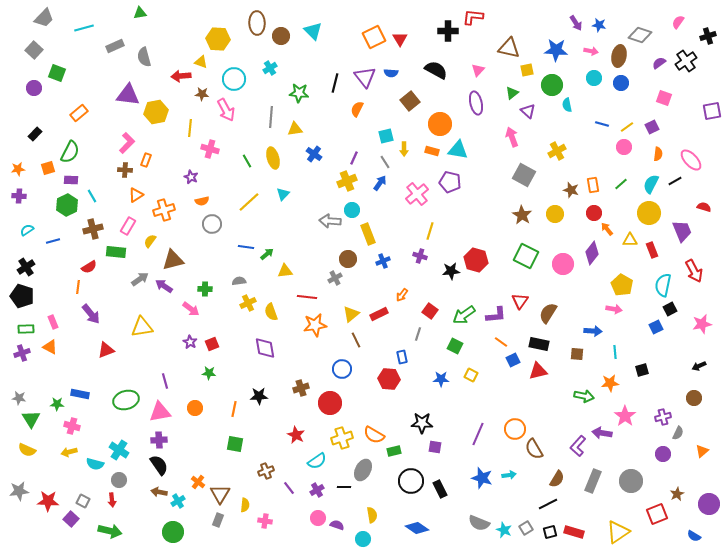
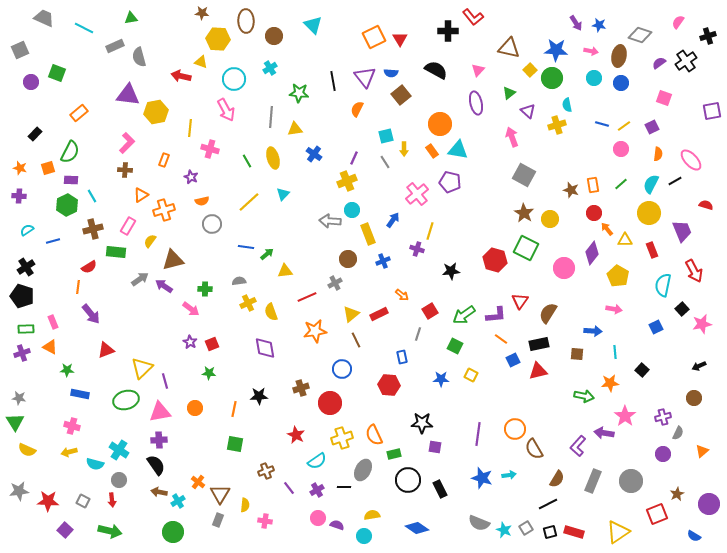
green triangle at (140, 13): moved 9 px left, 5 px down
red L-shape at (473, 17): rotated 135 degrees counterclockwise
gray trapezoid at (44, 18): rotated 110 degrees counterclockwise
brown ellipse at (257, 23): moved 11 px left, 2 px up
cyan line at (84, 28): rotated 42 degrees clockwise
cyan triangle at (313, 31): moved 6 px up
brown circle at (281, 36): moved 7 px left
gray square at (34, 50): moved 14 px left; rotated 24 degrees clockwise
gray semicircle at (144, 57): moved 5 px left
yellow square at (527, 70): moved 3 px right; rotated 32 degrees counterclockwise
red arrow at (181, 76): rotated 18 degrees clockwise
black line at (335, 83): moved 2 px left, 2 px up; rotated 24 degrees counterclockwise
green circle at (552, 85): moved 7 px up
purple circle at (34, 88): moved 3 px left, 6 px up
green triangle at (512, 93): moved 3 px left
brown star at (202, 94): moved 81 px up
brown square at (410, 101): moved 9 px left, 6 px up
yellow line at (627, 127): moved 3 px left, 1 px up
pink circle at (624, 147): moved 3 px left, 2 px down
orange rectangle at (432, 151): rotated 40 degrees clockwise
yellow cross at (557, 151): moved 26 px up; rotated 12 degrees clockwise
orange rectangle at (146, 160): moved 18 px right
orange star at (18, 169): moved 2 px right, 1 px up; rotated 24 degrees clockwise
blue arrow at (380, 183): moved 13 px right, 37 px down
orange triangle at (136, 195): moved 5 px right
red semicircle at (704, 207): moved 2 px right, 2 px up
yellow circle at (555, 214): moved 5 px left, 5 px down
brown star at (522, 215): moved 2 px right, 2 px up
yellow triangle at (630, 240): moved 5 px left
purple cross at (420, 256): moved 3 px left, 7 px up
green square at (526, 256): moved 8 px up
red hexagon at (476, 260): moved 19 px right
pink circle at (563, 264): moved 1 px right, 4 px down
gray cross at (335, 278): moved 5 px down
yellow pentagon at (622, 285): moved 4 px left, 9 px up
orange arrow at (402, 295): rotated 88 degrees counterclockwise
red line at (307, 297): rotated 30 degrees counterclockwise
black square at (670, 309): moved 12 px right; rotated 16 degrees counterclockwise
red square at (430, 311): rotated 21 degrees clockwise
orange star at (315, 325): moved 6 px down
yellow triangle at (142, 327): moved 41 px down; rotated 35 degrees counterclockwise
orange line at (501, 342): moved 3 px up
black rectangle at (539, 344): rotated 24 degrees counterclockwise
black square at (642, 370): rotated 32 degrees counterclockwise
red hexagon at (389, 379): moved 6 px down
green star at (57, 404): moved 10 px right, 34 px up
green triangle at (31, 419): moved 16 px left, 3 px down
purple arrow at (602, 433): moved 2 px right
purple line at (478, 434): rotated 15 degrees counterclockwise
orange semicircle at (374, 435): rotated 35 degrees clockwise
green rectangle at (394, 451): moved 3 px down
black semicircle at (159, 465): moved 3 px left
black circle at (411, 481): moved 3 px left, 1 px up
yellow semicircle at (372, 515): rotated 91 degrees counterclockwise
purple square at (71, 519): moved 6 px left, 11 px down
cyan circle at (363, 539): moved 1 px right, 3 px up
